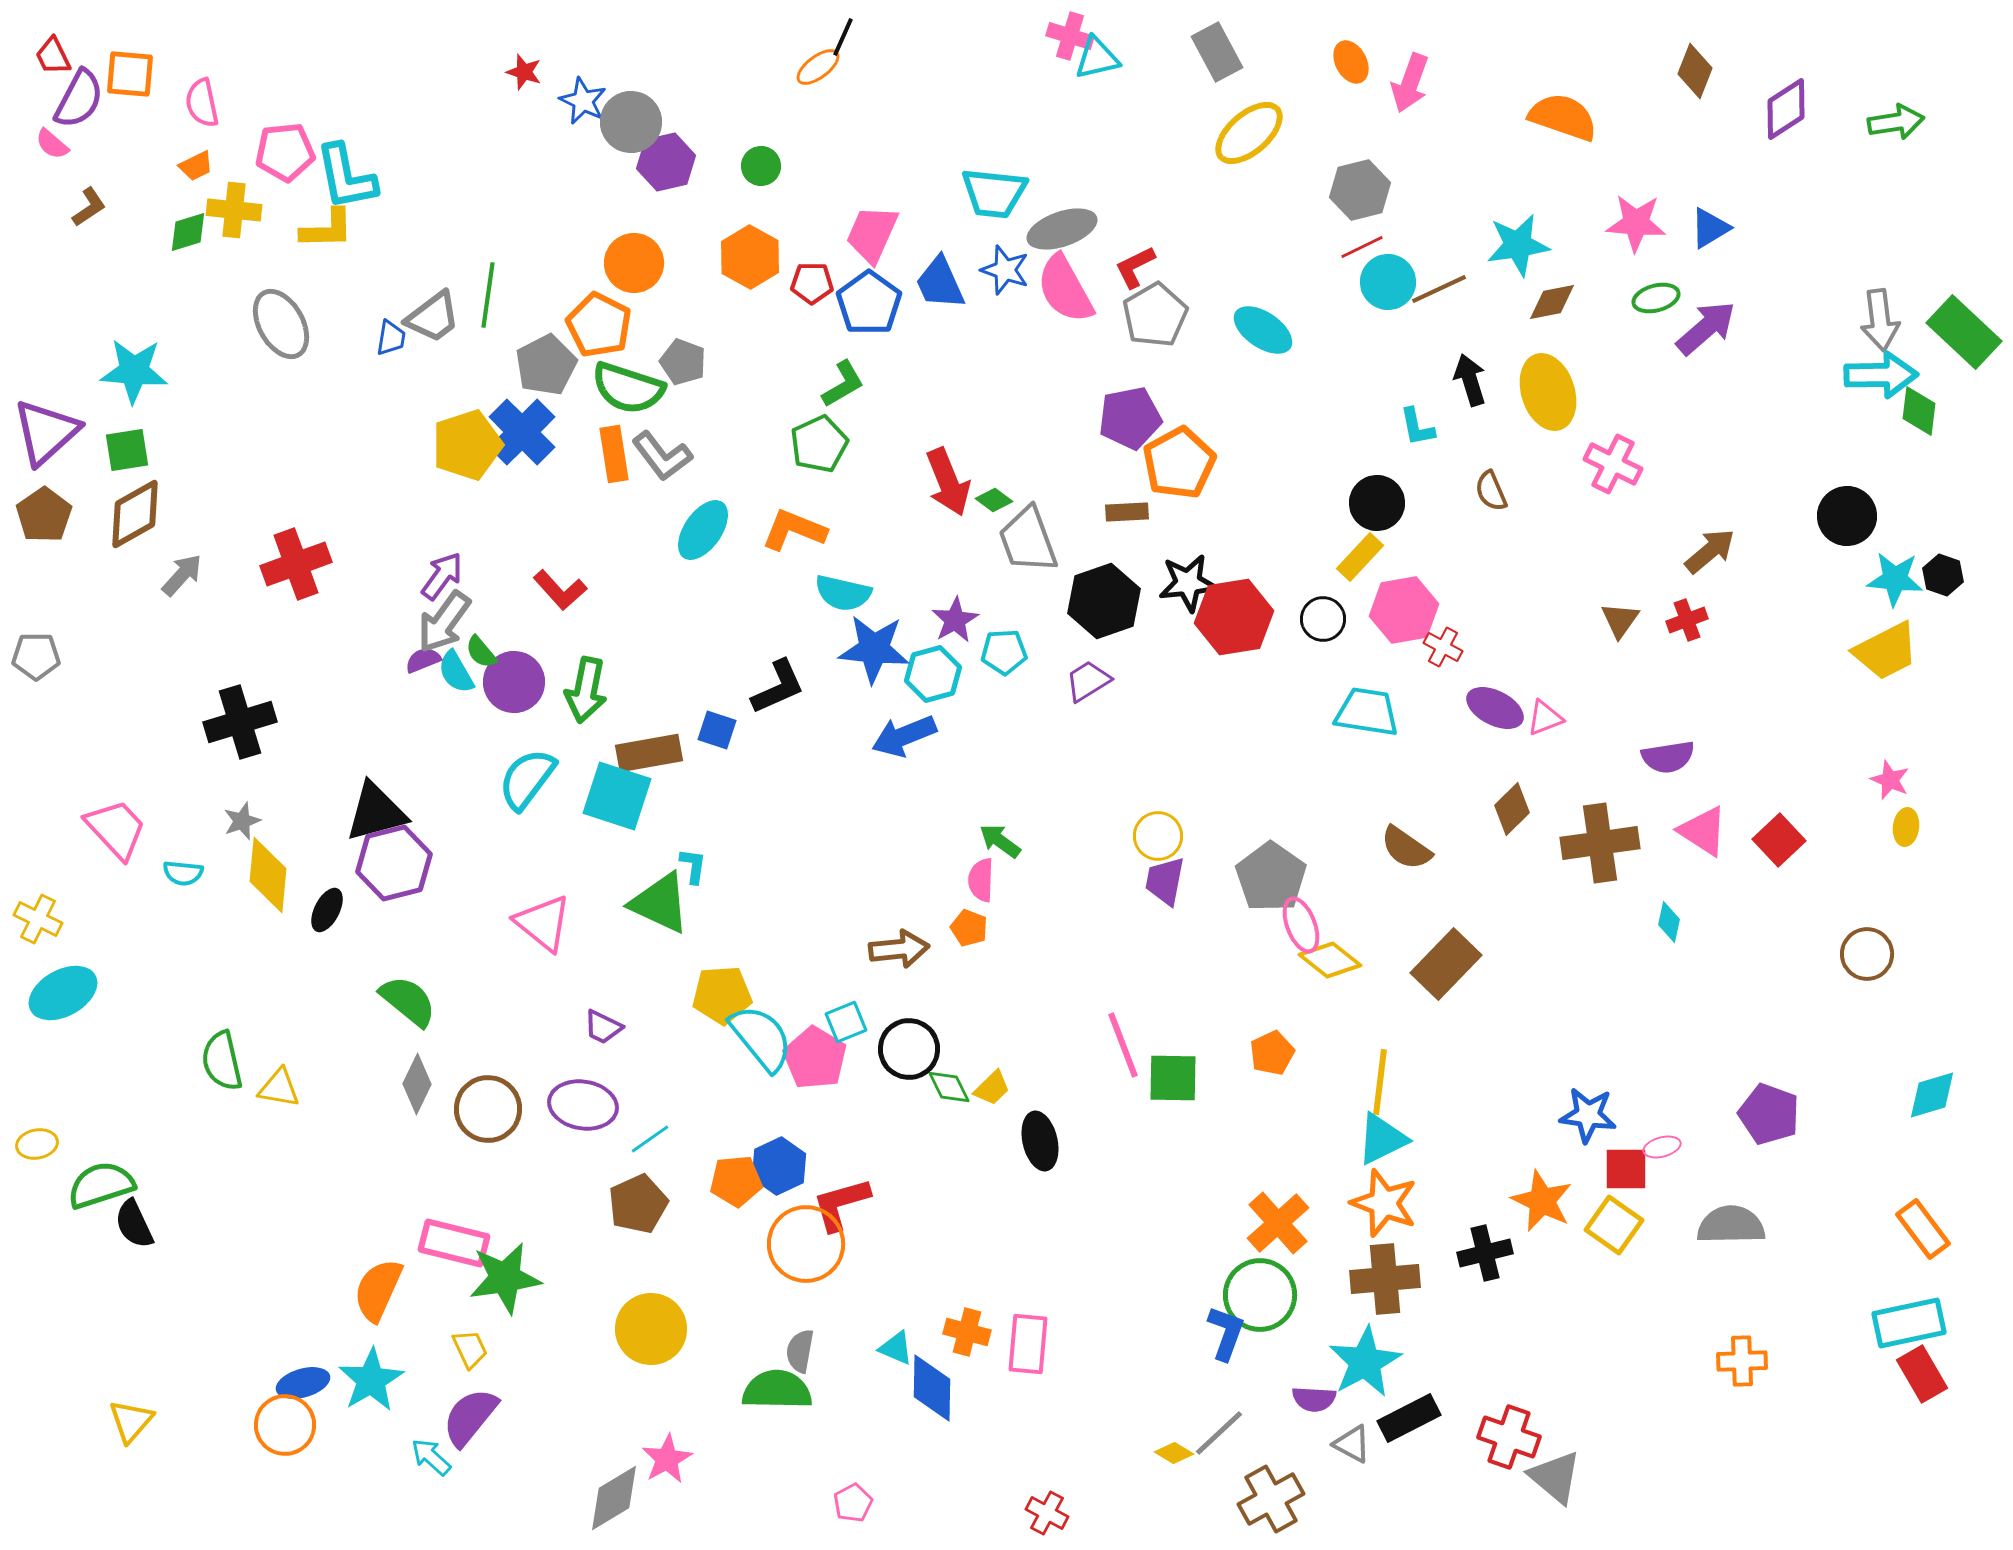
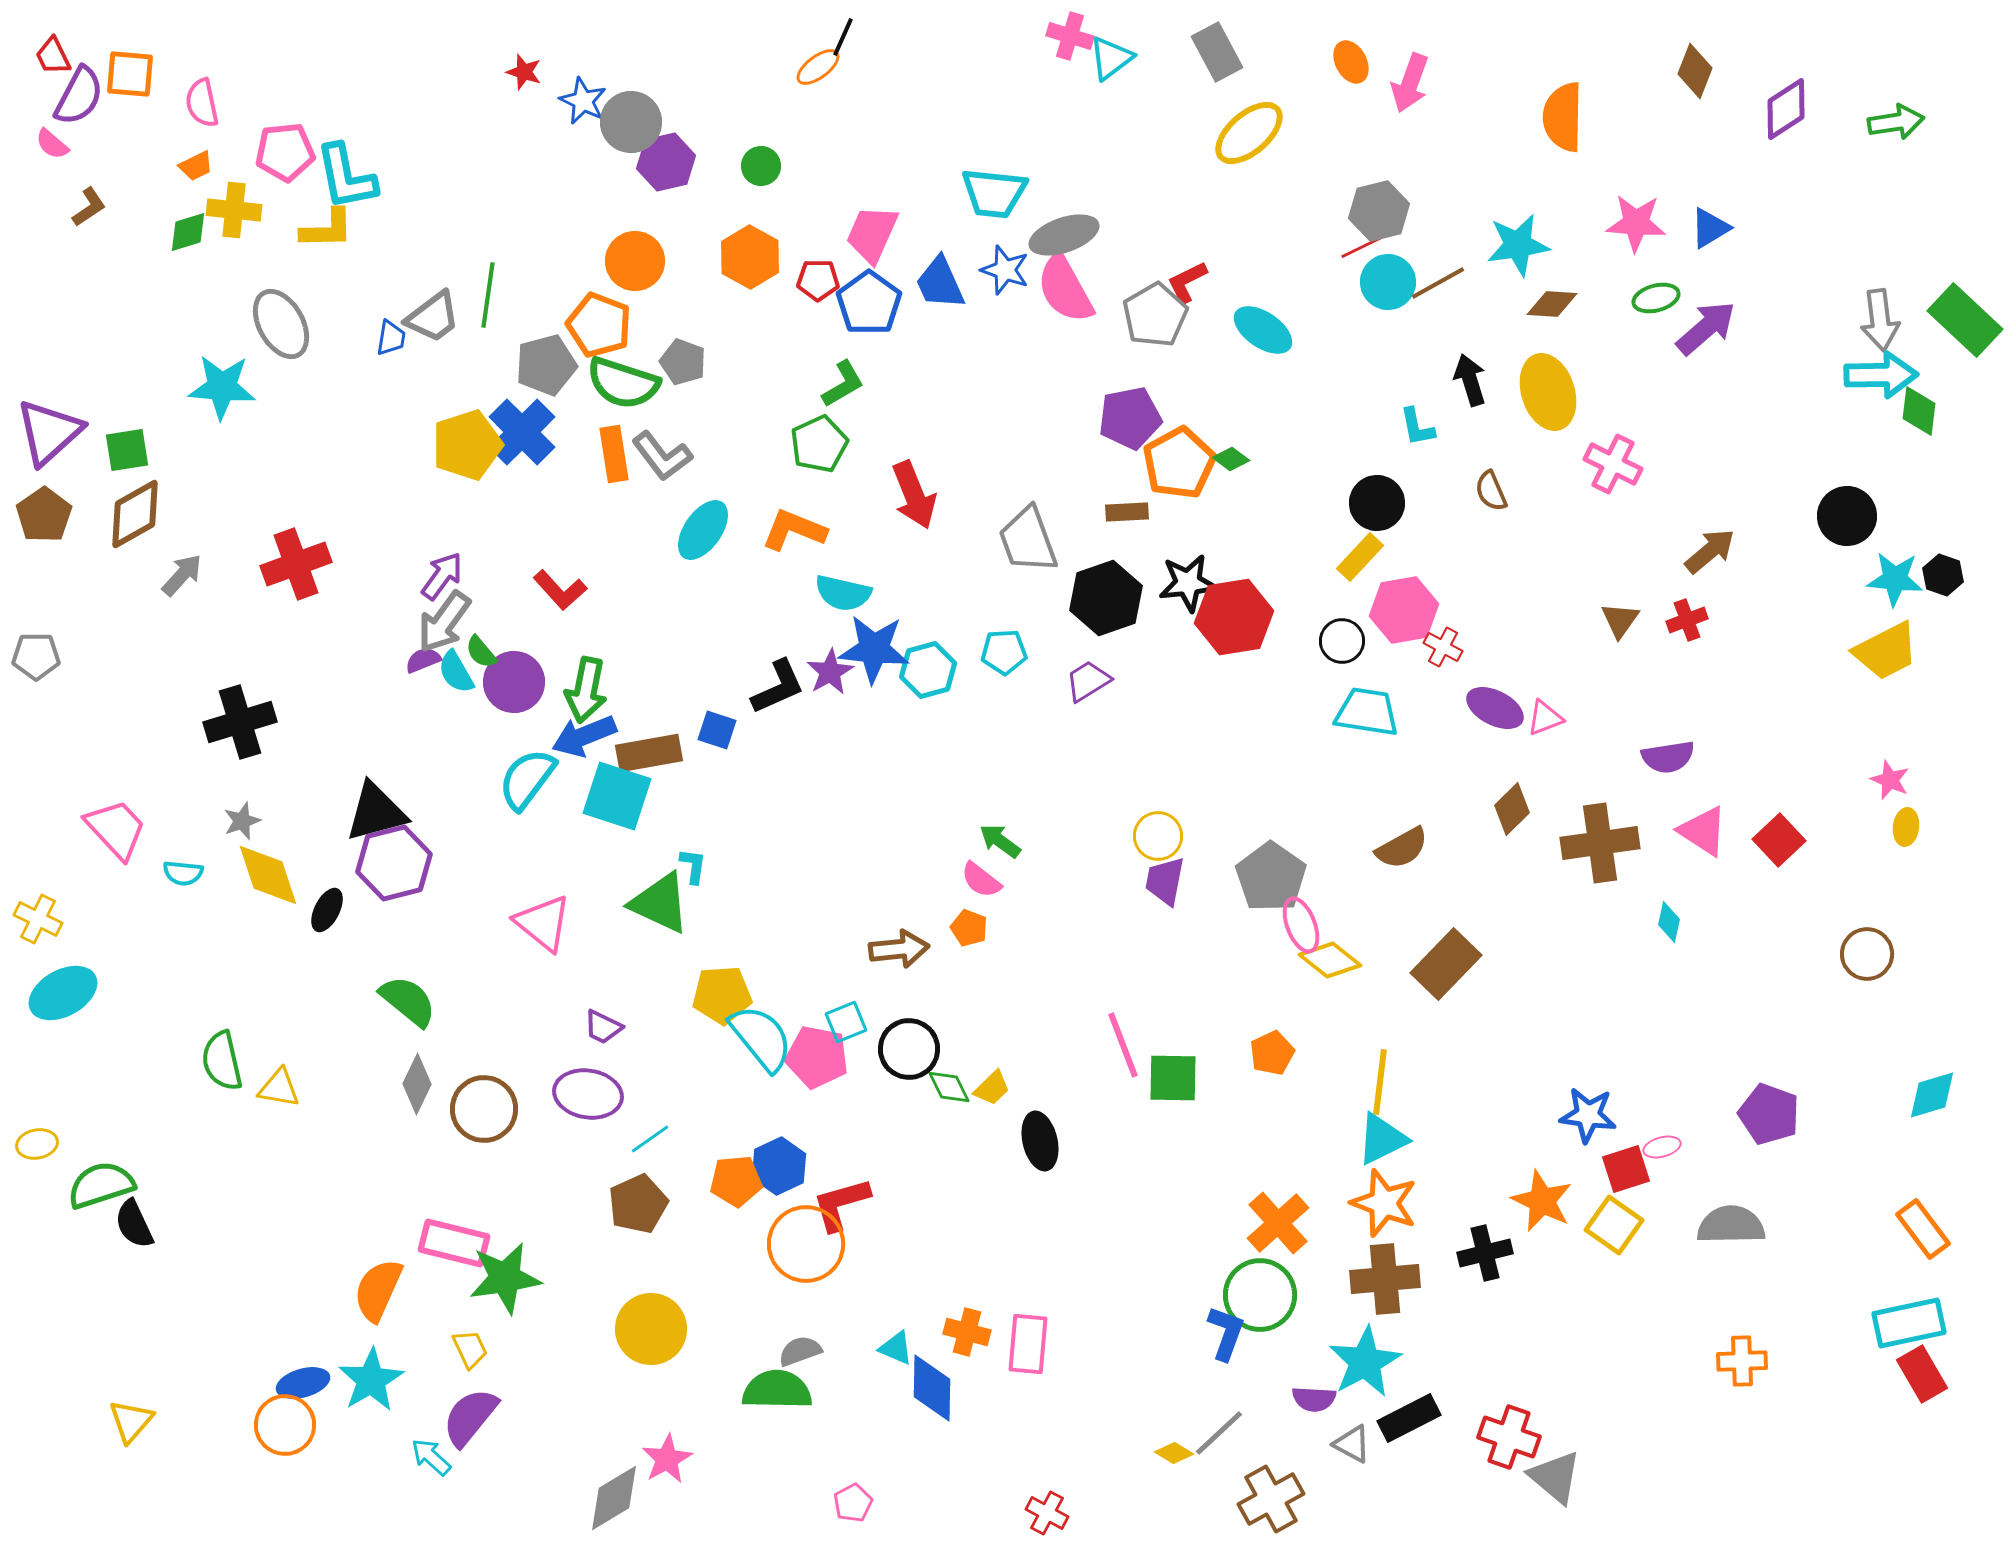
cyan triangle at (1097, 58): moved 14 px right; rotated 24 degrees counterclockwise
purple semicircle at (79, 99): moved 3 px up
orange semicircle at (1563, 117): rotated 108 degrees counterclockwise
gray hexagon at (1360, 190): moved 19 px right, 21 px down
gray ellipse at (1062, 229): moved 2 px right, 6 px down
orange circle at (634, 263): moved 1 px right, 2 px up
red L-shape at (1135, 267): moved 52 px right, 15 px down
red pentagon at (812, 283): moved 6 px right, 3 px up
brown line at (1439, 289): moved 1 px left, 6 px up; rotated 4 degrees counterclockwise
brown diamond at (1552, 302): moved 2 px down; rotated 15 degrees clockwise
orange pentagon at (599, 325): rotated 6 degrees counterclockwise
green rectangle at (1964, 332): moved 1 px right, 12 px up
gray pentagon at (546, 365): rotated 12 degrees clockwise
cyan star at (134, 371): moved 88 px right, 16 px down
green semicircle at (628, 388): moved 5 px left, 5 px up
purple triangle at (46, 432): moved 3 px right
red arrow at (948, 482): moved 34 px left, 13 px down
green diamond at (994, 500): moved 237 px right, 41 px up
black hexagon at (1104, 601): moved 2 px right, 3 px up
black circle at (1323, 619): moved 19 px right, 22 px down
purple star at (955, 620): moved 125 px left, 52 px down
cyan hexagon at (933, 674): moved 5 px left, 4 px up
blue arrow at (904, 736): moved 320 px left
brown semicircle at (1406, 848): moved 4 px left; rotated 64 degrees counterclockwise
yellow diamond at (268, 875): rotated 24 degrees counterclockwise
pink semicircle at (981, 880): rotated 54 degrees counterclockwise
pink pentagon at (815, 1058): moved 2 px right, 1 px up; rotated 20 degrees counterclockwise
purple ellipse at (583, 1105): moved 5 px right, 11 px up
brown circle at (488, 1109): moved 4 px left
red square at (1626, 1169): rotated 18 degrees counterclockwise
gray semicircle at (800, 1351): rotated 60 degrees clockwise
